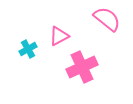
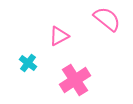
cyan cross: moved 14 px down; rotated 24 degrees counterclockwise
pink cross: moved 7 px left, 13 px down; rotated 8 degrees counterclockwise
